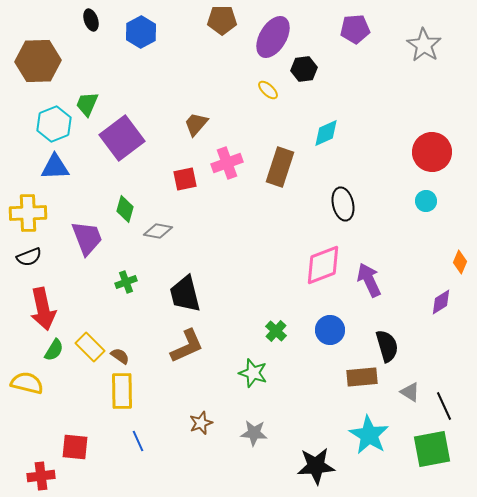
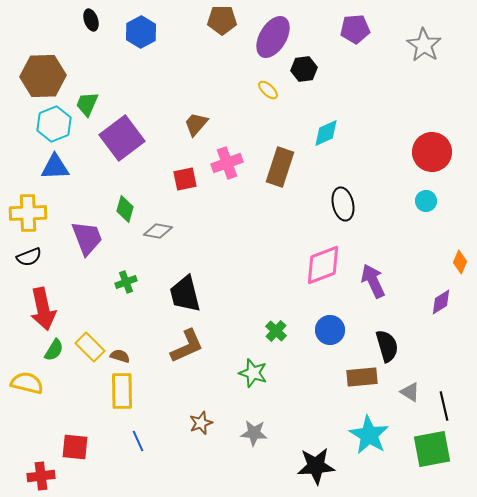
brown hexagon at (38, 61): moved 5 px right, 15 px down
purple arrow at (369, 280): moved 4 px right, 1 px down
brown semicircle at (120, 356): rotated 18 degrees counterclockwise
black line at (444, 406): rotated 12 degrees clockwise
